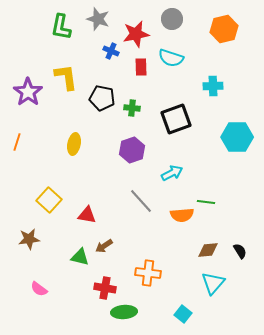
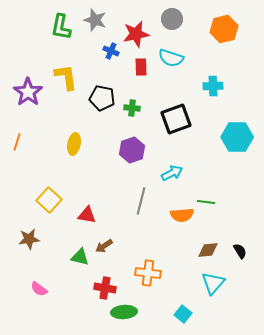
gray star: moved 3 px left, 1 px down
gray line: rotated 56 degrees clockwise
